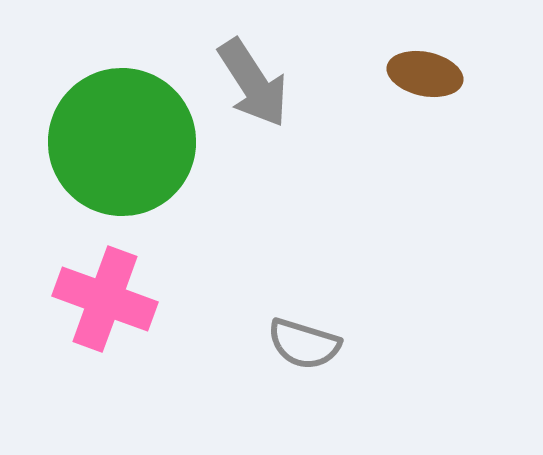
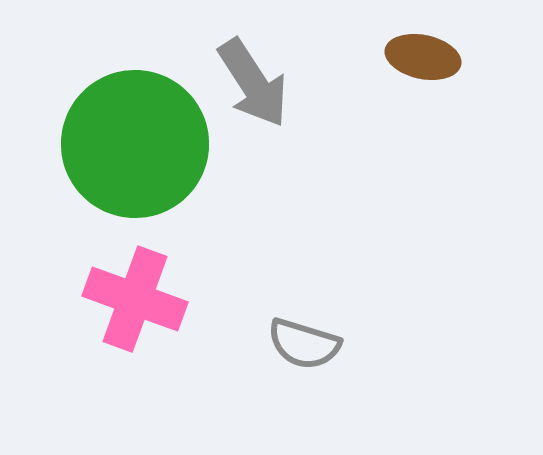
brown ellipse: moved 2 px left, 17 px up
green circle: moved 13 px right, 2 px down
pink cross: moved 30 px right
